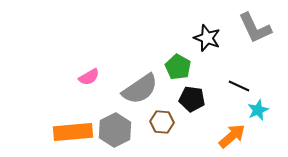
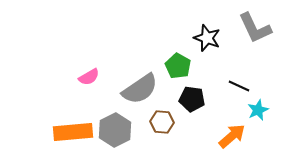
green pentagon: moved 1 px up
